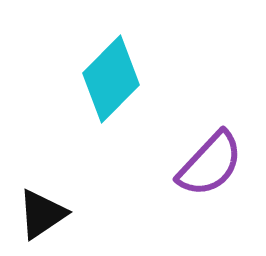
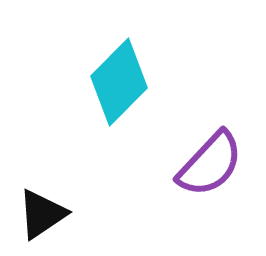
cyan diamond: moved 8 px right, 3 px down
